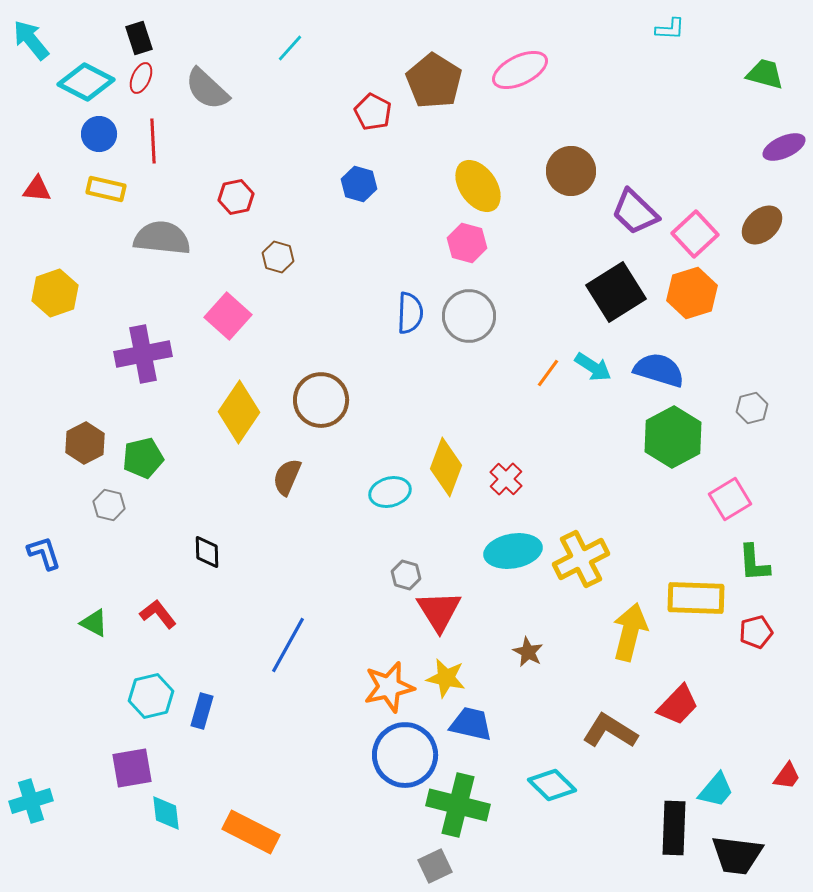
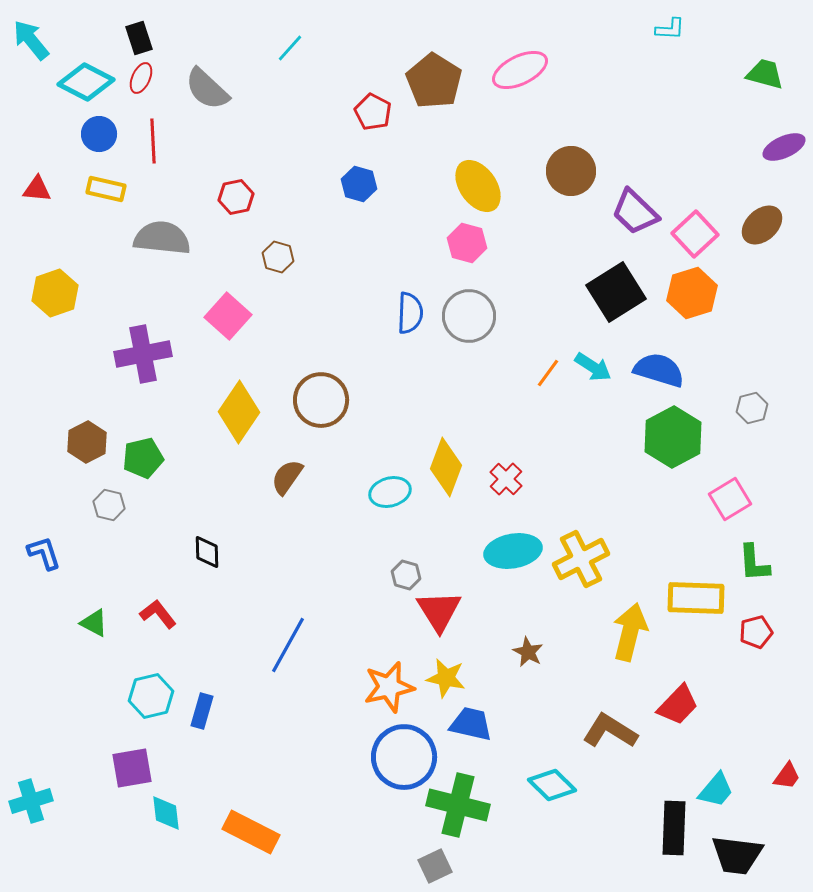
brown hexagon at (85, 443): moved 2 px right, 1 px up
brown semicircle at (287, 477): rotated 12 degrees clockwise
blue circle at (405, 755): moved 1 px left, 2 px down
